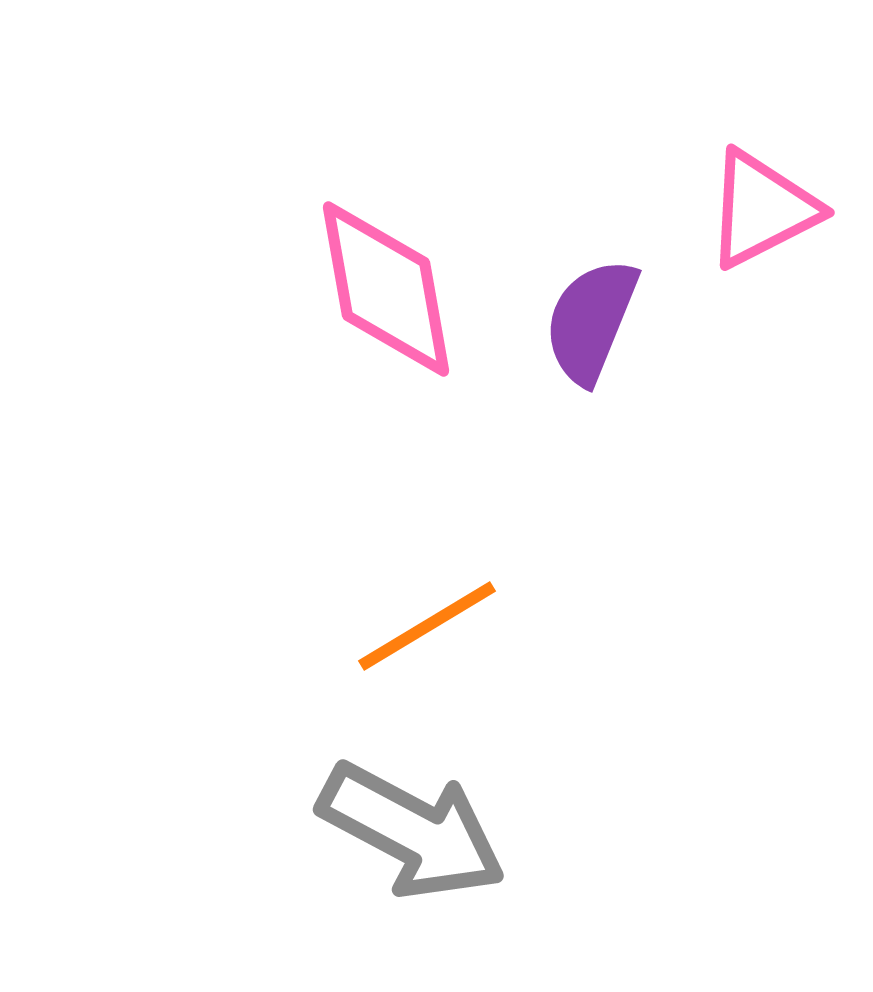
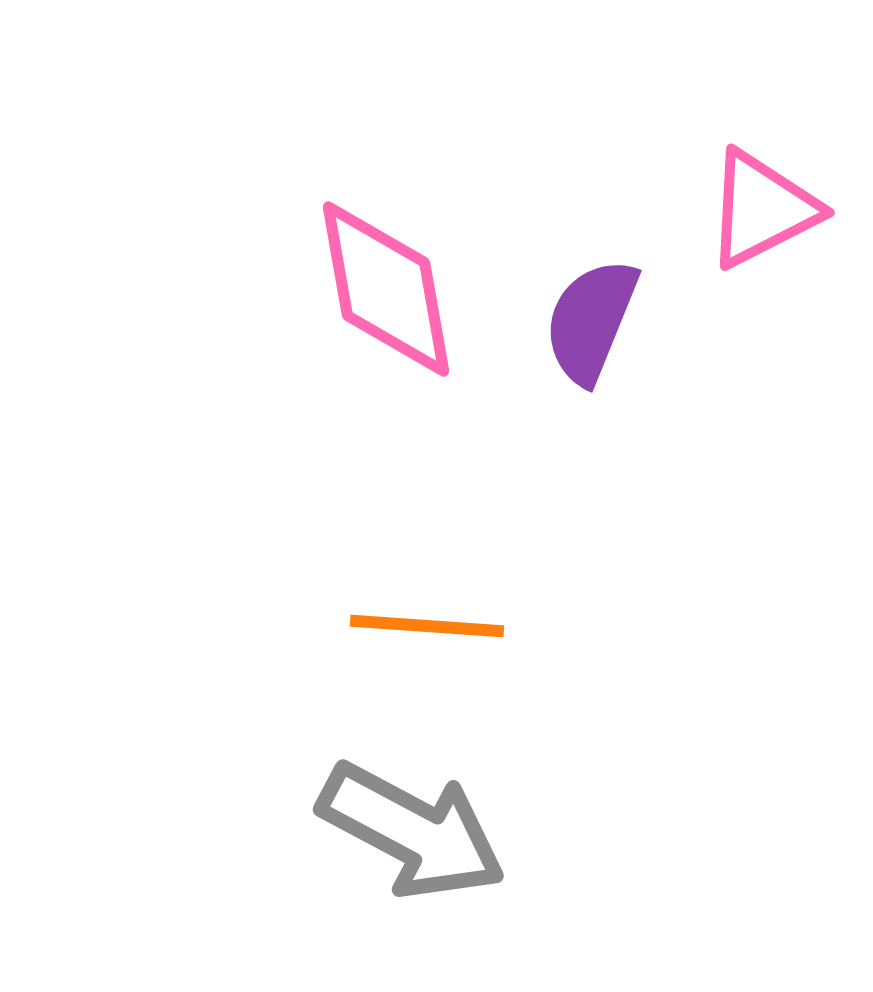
orange line: rotated 35 degrees clockwise
